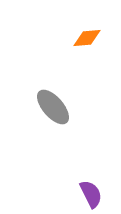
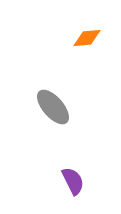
purple semicircle: moved 18 px left, 13 px up
